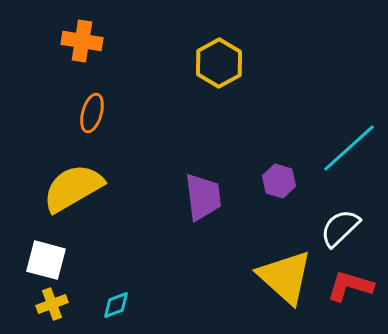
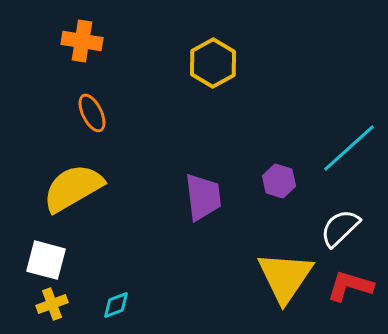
yellow hexagon: moved 6 px left
orange ellipse: rotated 42 degrees counterclockwise
yellow triangle: rotated 22 degrees clockwise
